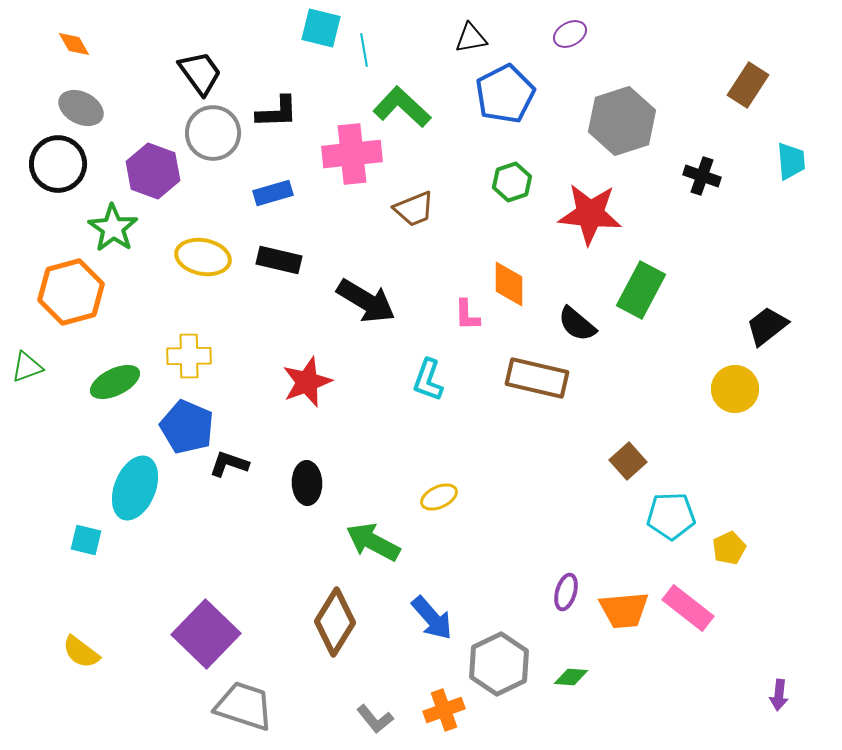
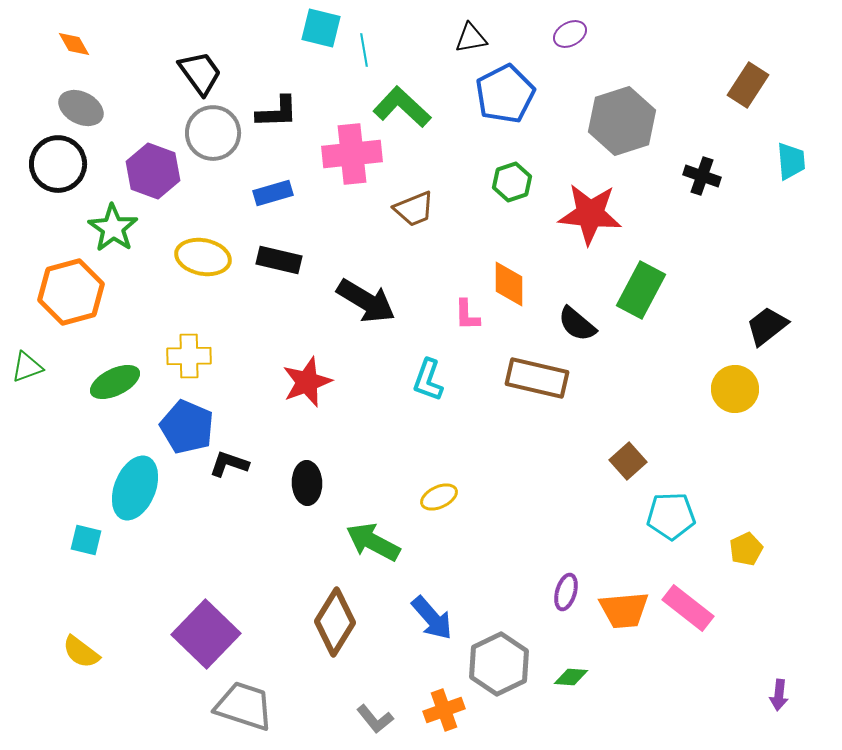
yellow pentagon at (729, 548): moved 17 px right, 1 px down
